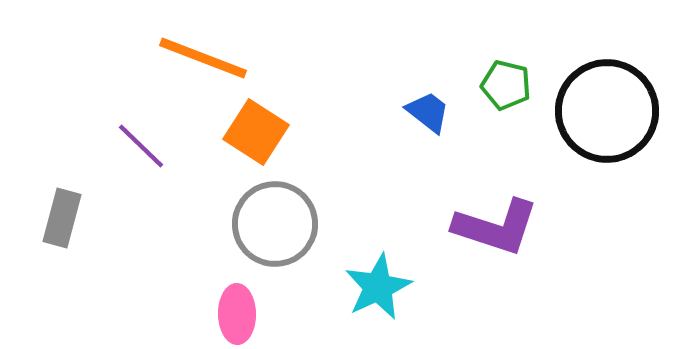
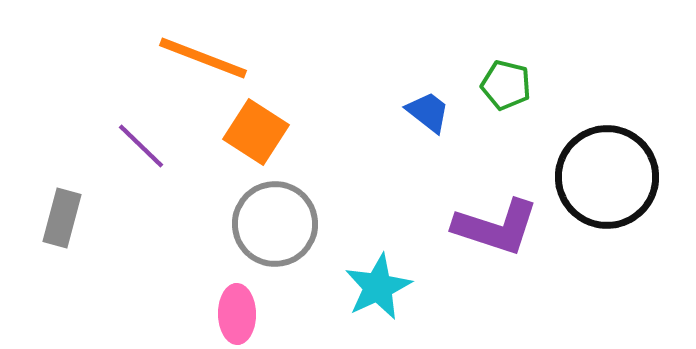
black circle: moved 66 px down
